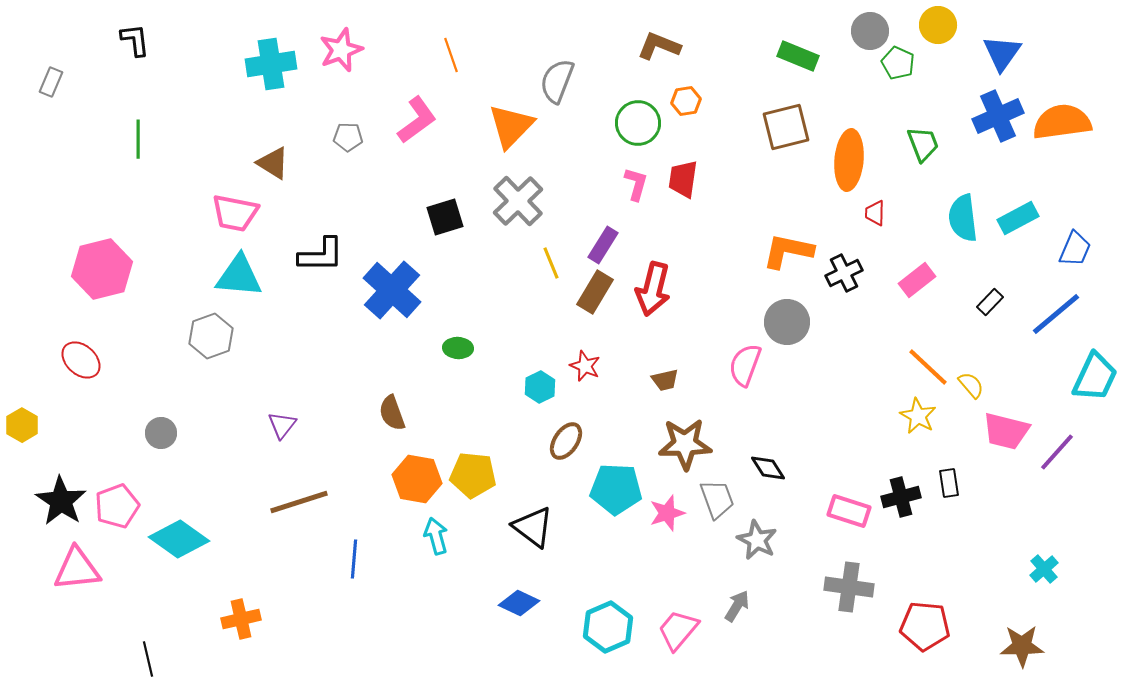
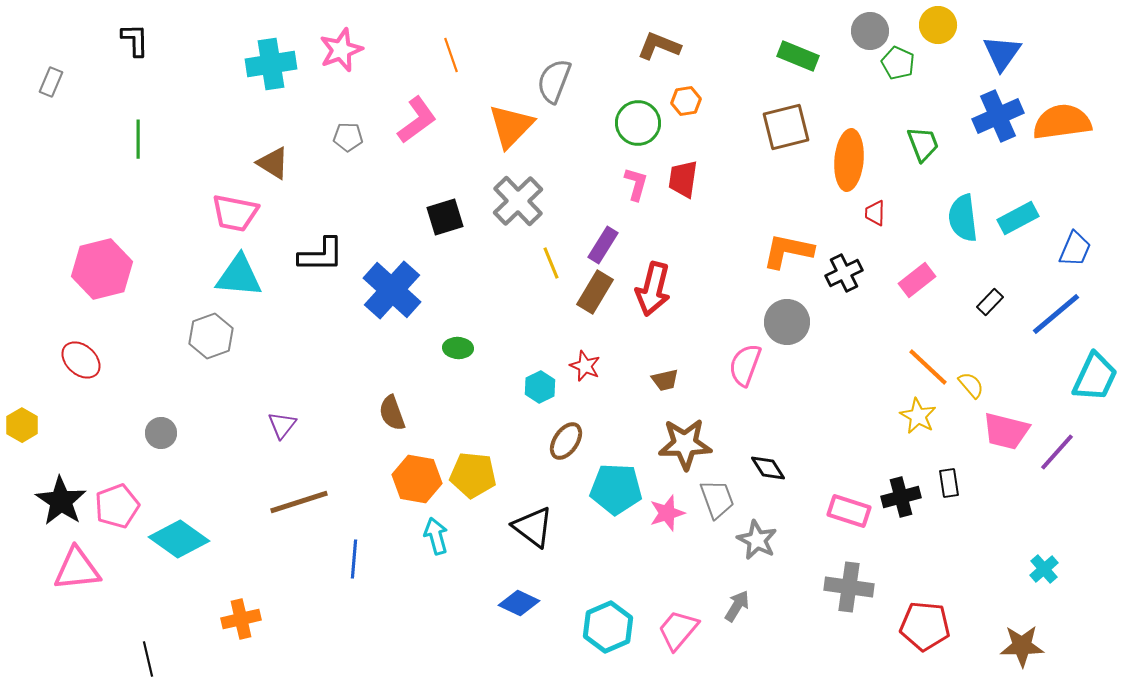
black L-shape at (135, 40): rotated 6 degrees clockwise
gray semicircle at (557, 81): moved 3 px left
